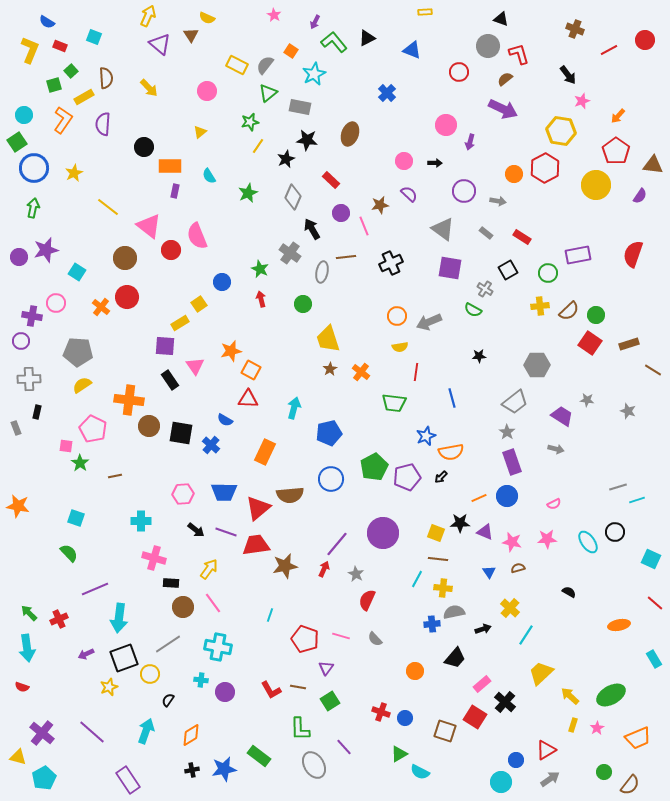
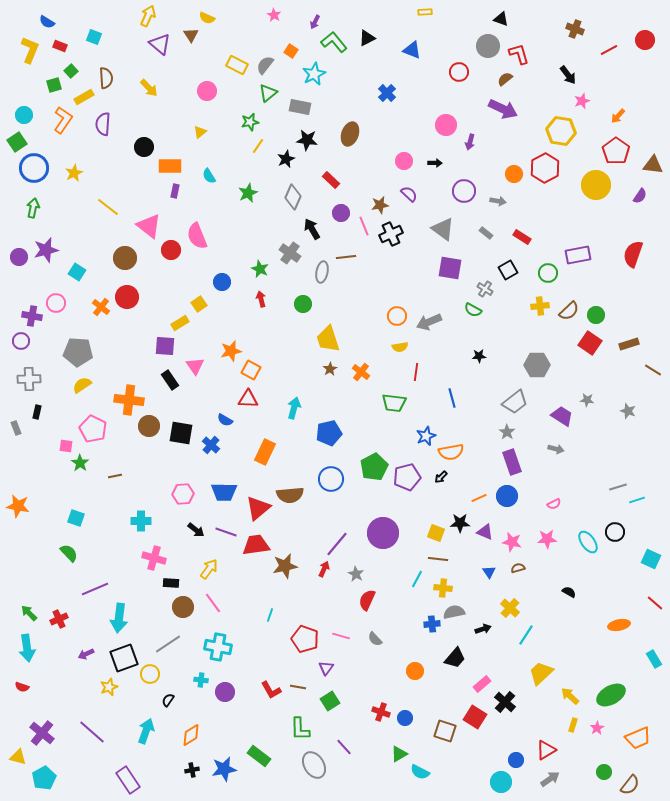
black cross at (391, 263): moved 29 px up
